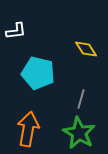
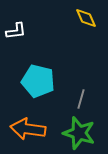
yellow diamond: moved 31 px up; rotated 10 degrees clockwise
cyan pentagon: moved 8 px down
orange arrow: rotated 92 degrees counterclockwise
green star: rotated 12 degrees counterclockwise
